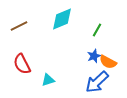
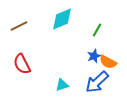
cyan triangle: moved 14 px right, 5 px down
